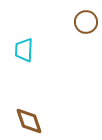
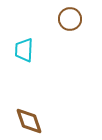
brown circle: moved 16 px left, 3 px up
